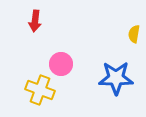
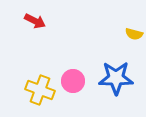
red arrow: rotated 70 degrees counterclockwise
yellow semicircle: rotated 84 degrees counterclockwise
pink circle: moved 12 px right, 17 px down
